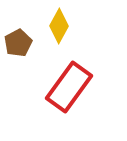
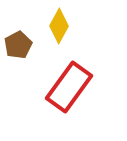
brown pentagon: moved 2 px down
